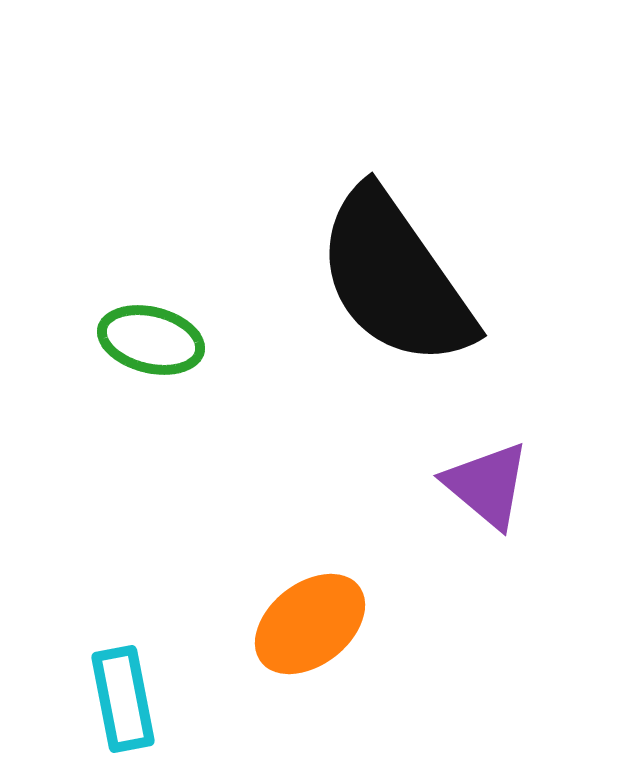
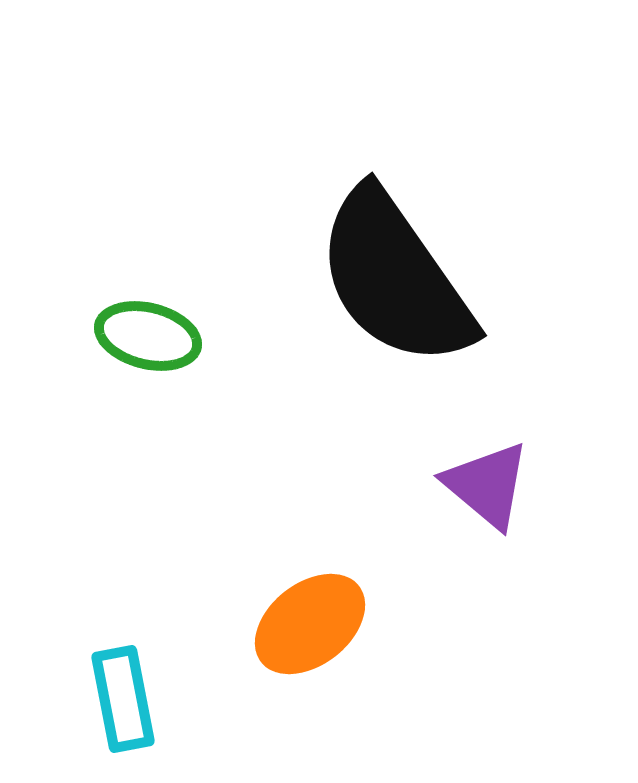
green ellipse: moved 3 px left, 4 px up
